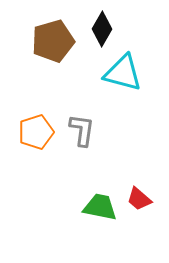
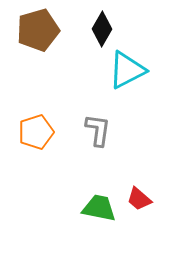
brown pentagon: moved 15 px left, 11 px up
cyan triangle: moved 4 px right, 3 px up; rotated 42 degrees counterclockwise
gray L-shape: moved 16 px right
green trapezoid: moved 1 px left, 1 px down
